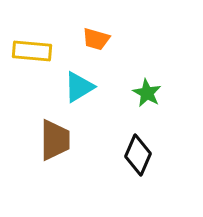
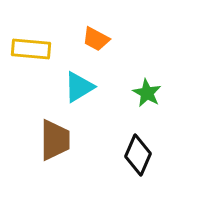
orange trapezoid: rotated 12 degrees clockwise
yellow rectangle: moved 1 px left, 2 px up
